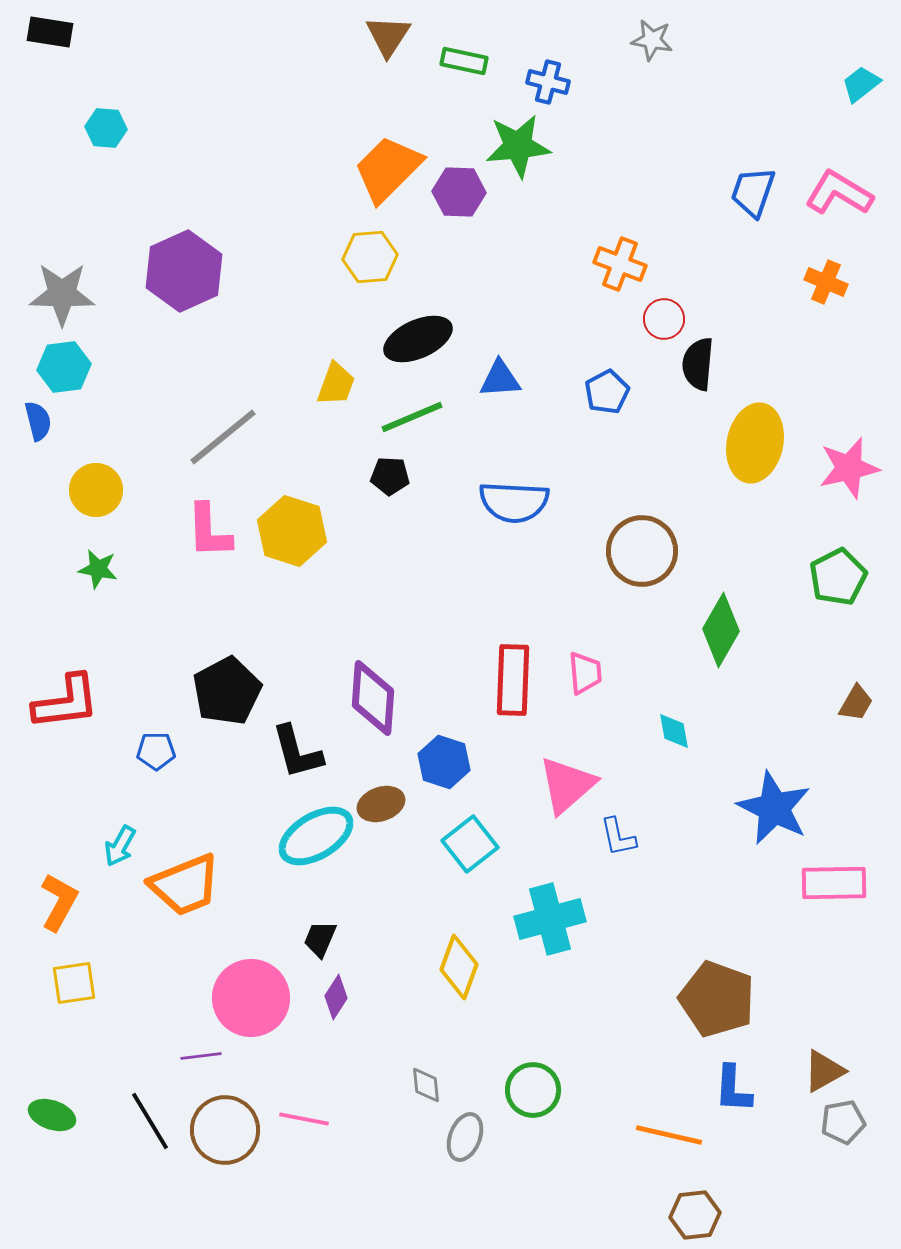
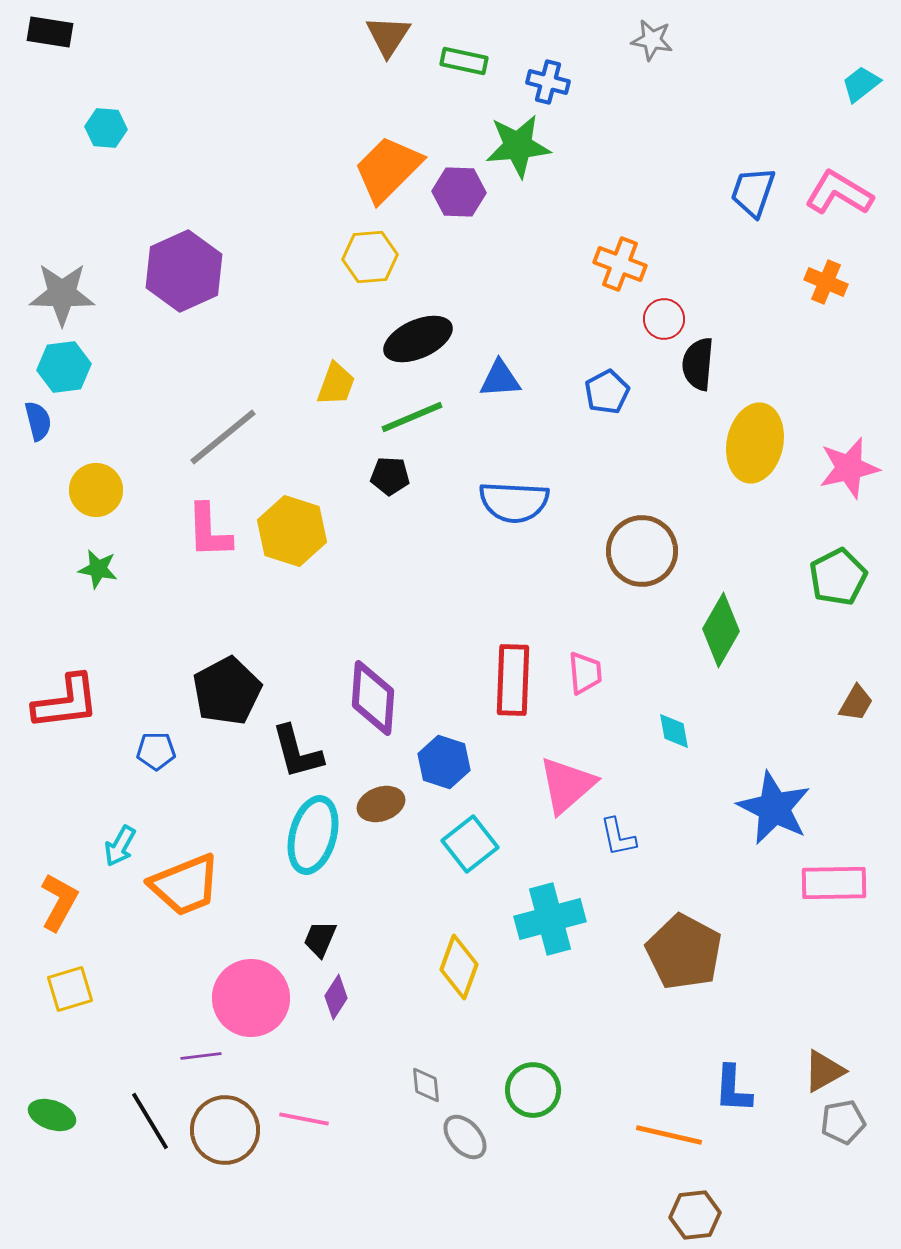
cyan ellipse at (316, 836): moved 3 px left, 1 px up; rotated 44 degrees counterclockwise
yellow square at (74, 983): moved 4 px left, 6 px down; rotated 9 degrees counterclockwise
brown pentagon at (717, 999): moved 33 px left, 47 px up; rotated 8 degrees clockwise
gray ellipse at (465, 1137): rotated 63 degrees counterclockwise
